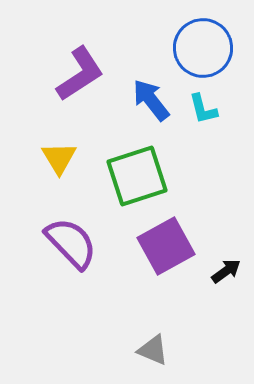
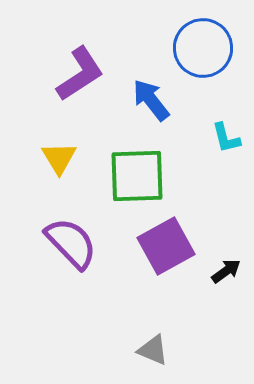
cyan L-shape: moved 23 px right, 29 px down
green square: rotated 16 degrees clockwise
